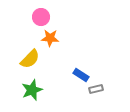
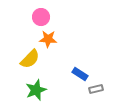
orange star: moved 2 px left, 1 px down
blue rectangle: moved 1 px left, 1 px up
green star: moved 4 px right
